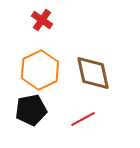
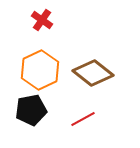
brown diamond: rotated 39 degrees counterclockwise
